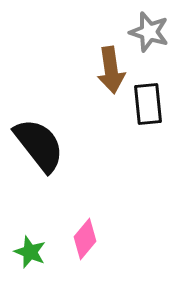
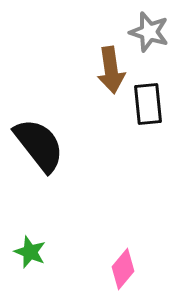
pink diamond: moved 38 px right, 30 px down
